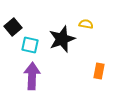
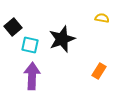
yellow semicircle: moved 16 px right, 6 px up
orange rectangle: rotated 21 degrees clockwise
